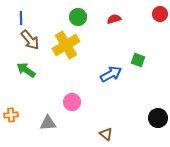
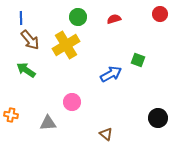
orange cross: rotated 16 degrees clockwise
